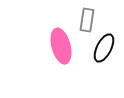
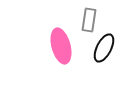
gray rectangle: moved 2 px right
